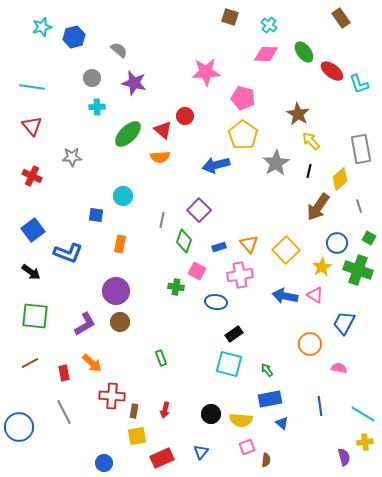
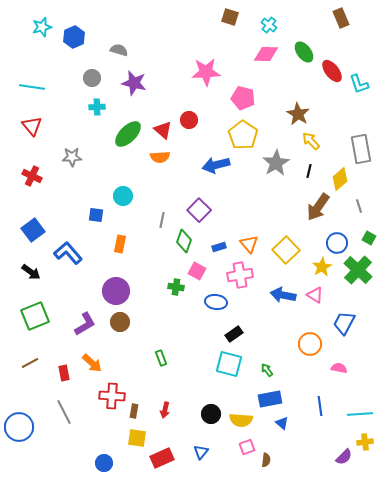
brown rectangle at (341, 18): rotated 12 degrees clockwise
blue hexagon at (74, 37): rotated 10 degrees counterclockwise
gray semicircle at (119, 50): rotated 24 degrees counterclockwise
red ellipse at (332, 71): rotated 15 degrees clockwise
red circle at (185, 116): moved 4 px right, 4 px down
blue L-shape at (68, 253): rotated 152 degrees counterclockwise
green cross at (358, 270): rotated 24 degrees clockwise
blue arrow at (285, 296): moved 2 px left, 1 px up
green square at (35, 316): rotated 28 degrees counterclockwise
cyan line at (363, 414): moved 3 px left; rotated 35 degrees counterclockwise
yellow square at (137, 436): moved 2 px down; rotated 18 degrees clockwise
purple semicircle at (344, 457): rotated 60 degrees clockwise
